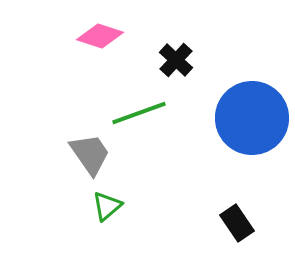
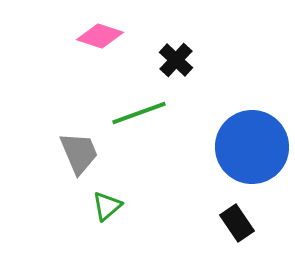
blue circle: moved 29 px down
gray trapezoid: moved 11 px left, 1 px up; rotated 12 degrees clockwise
